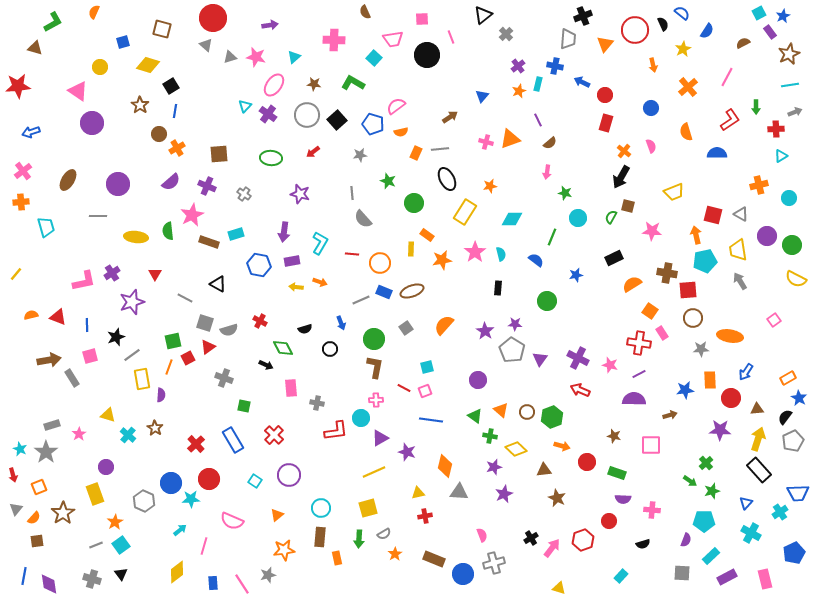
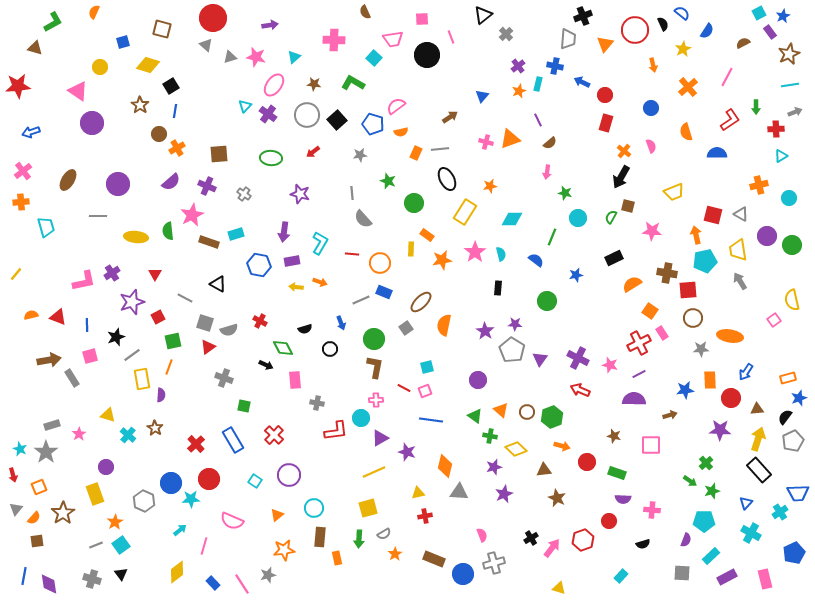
yellow semicircle at (796, 279): moved 4 px left, 21 px down; rotated 50 degrees clockwise
brown ellipse at (412, 291): moved 9 px right, 11 px down; rotated 25 degrees counterclockwise
orange semicircle at (444, 325): rotated 30 degrees counterclockwise
red cross at (639, 343): rotated 35 degrees counterclockwise
red square at (188, 358): moved 30 px left, 41 px up
orange rectangle at (788, 378): rotated 14 degrees clockwise
pink rectangle at (291, 388): moved 4 px right, 8 px up
blue star at (799, 398): rotated 21 degrees clockwise
cyan circle at (321, 508): moved 7 px left
blue rectangle at (213, 583): rotated 40 degrees counterclockwise
